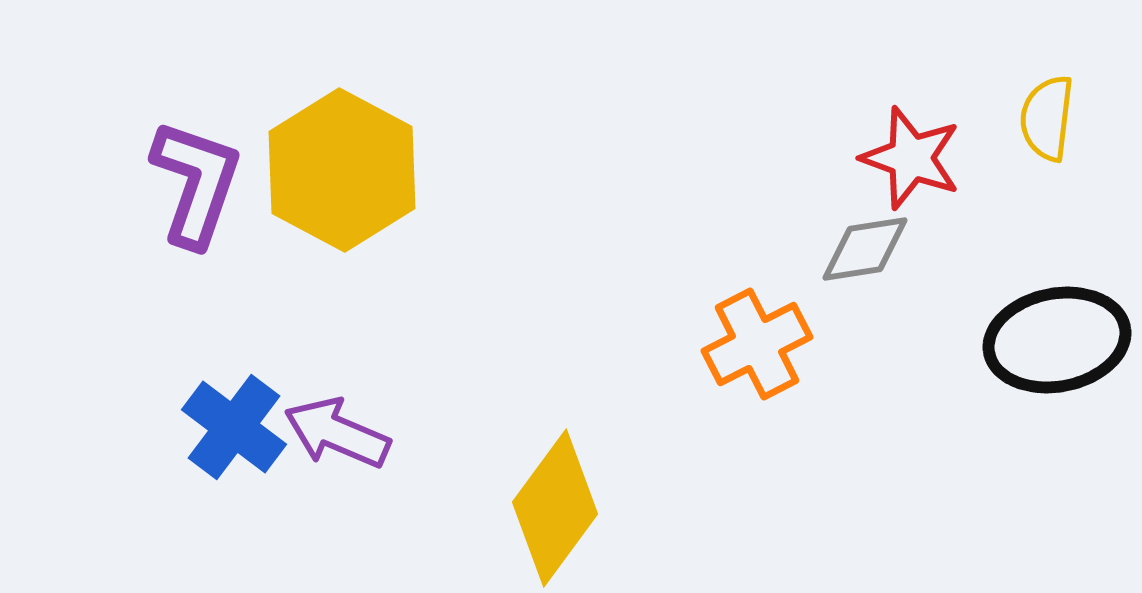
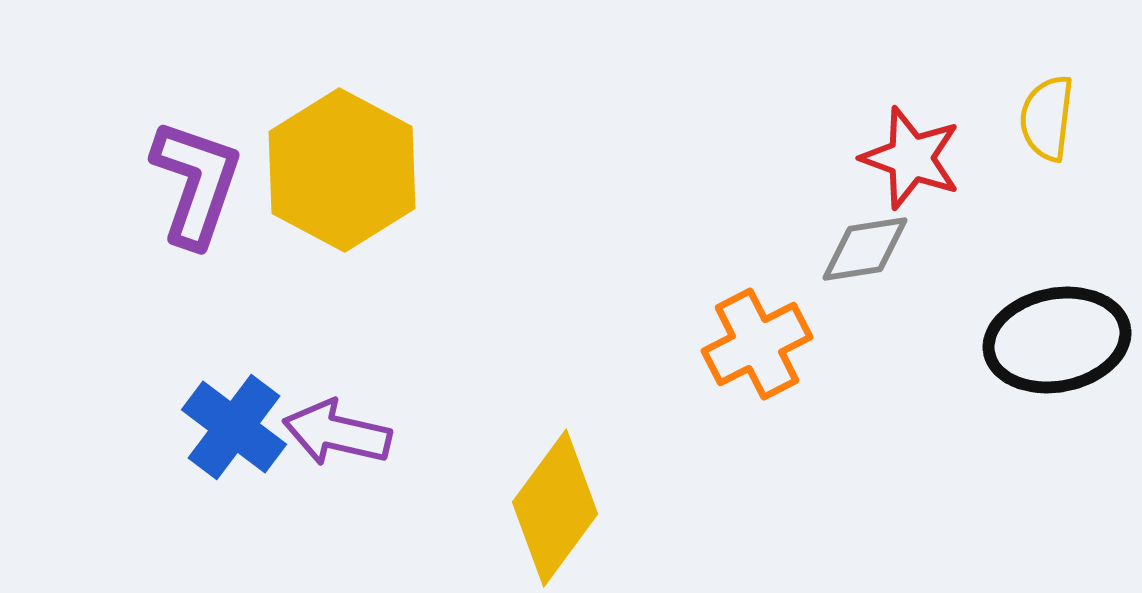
purple arrow: rotated 10 degrees counterclockwise
